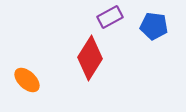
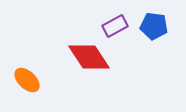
purple rectangle: moved 5 px right, 9 px down
red diamond: moved 1 px left, 1 px up; rotated 66 degrees counterclockwise
